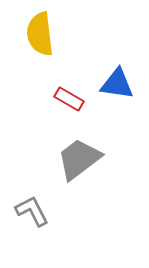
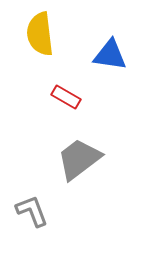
blue triangle: moved 7 px left, 29 px up
red rectangle: moved 3 px left, 2 px up
gray L-shape: rotated 6 degrees clockwise
